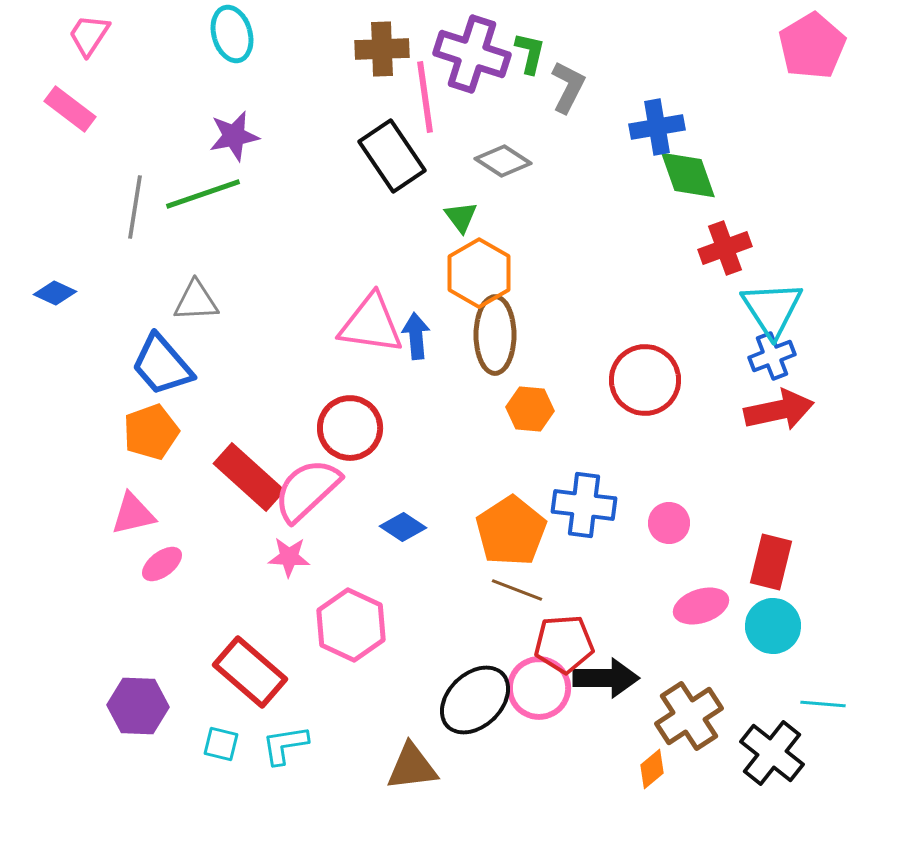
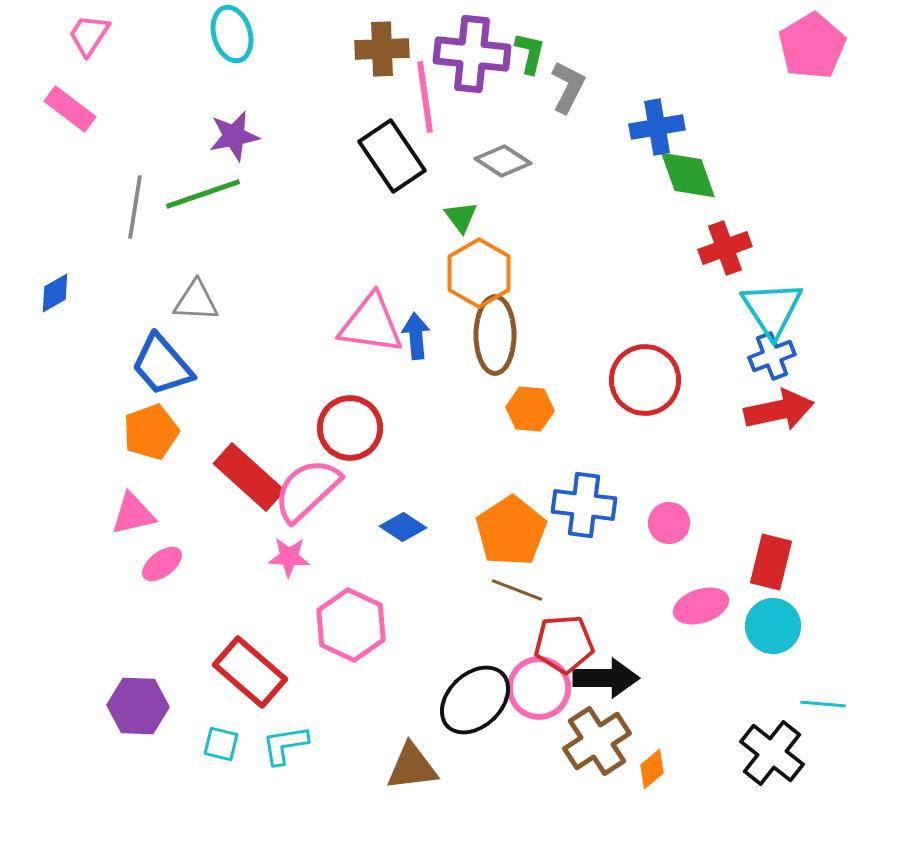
purple cross at (472, 54): rotated 12 degrees counterclockwise
blue diamond at (55, 293): rotated 54 degrees counterclockwise
gray triangle at (196, 301): rotated 6 degrees clockwise
brown cross at (689, 716): moved 92 px left, 25 px down
